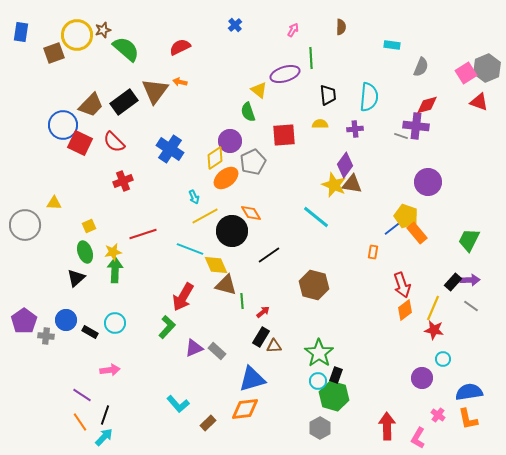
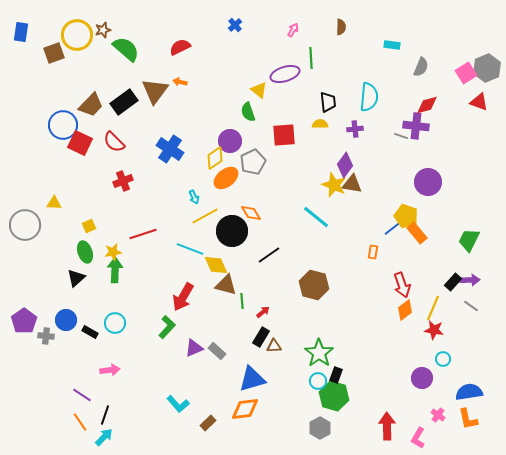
black trapezoid at (328, 95): moved 7 px down
